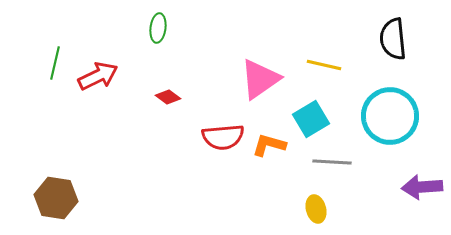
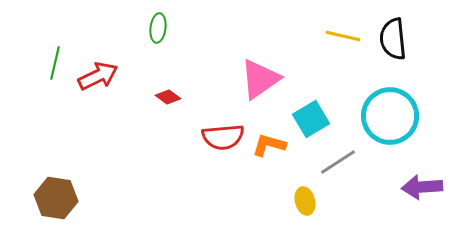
yellow line: moved 19 px right, 29 px up
gray line: moved 6 px right; rotated 36 degrees counterclockwise
yellow ellipse: moved 11 px left, 8 px up
